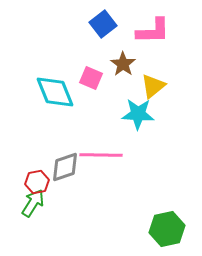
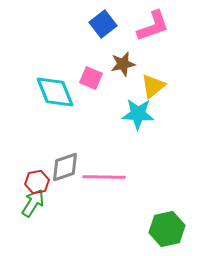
pink L-shape: moved 5 px up; rotated 18 degrees counterclockwise
brown star: rotated 25 degrees clockwise
pink line: moved 3 px right, 22 px down
